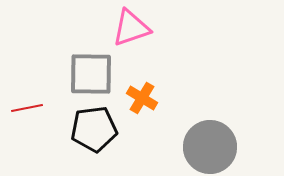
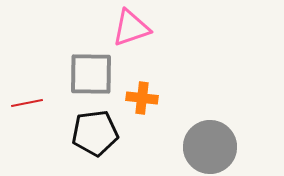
orange cross: rotated 24 degrees counterclockwise
red line: moved 5 px up
black pentagon: moved 1 px right, 4 px down
